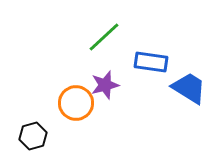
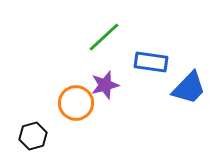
blue trapezoid: rotated 102 degrees clockwise
